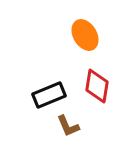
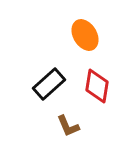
black rectangle: moved 11 px up; rotated 20 degrees counterclockwise
